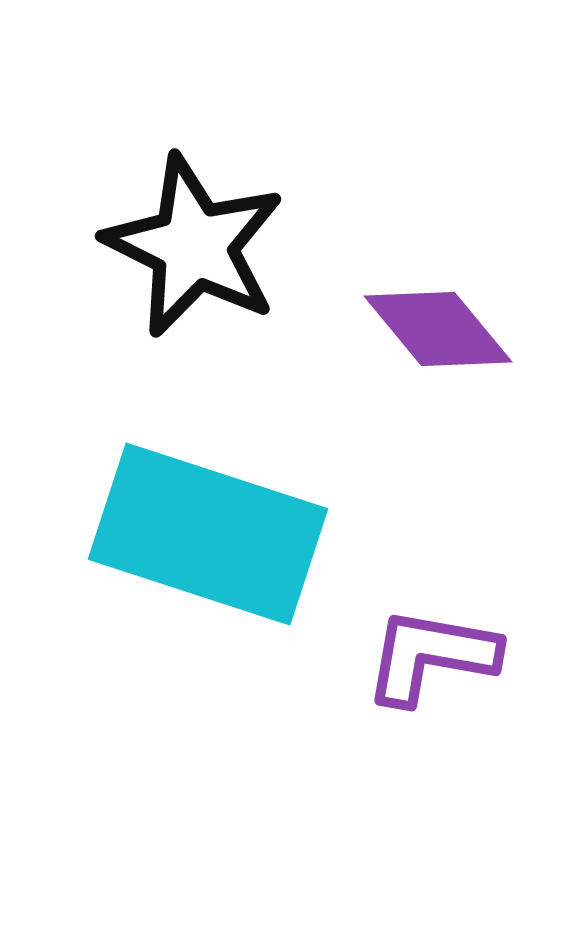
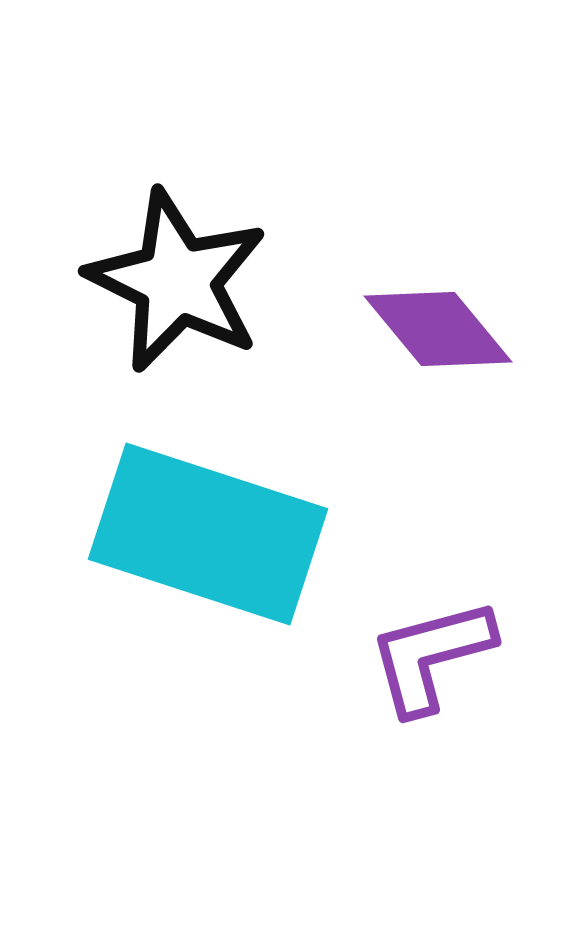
black star: moved 17 px left, 35 px down
purple L-shape: rotated 25 degrees counterclockwise
